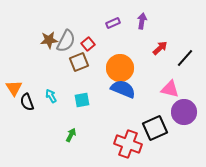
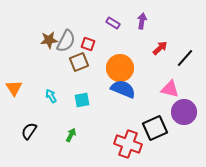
purple rectangle: rotated 56 degrees clockwise
red square: rotated 32 degrees counterclockwise
black semicircle: moved 2 px right, 29 px down; rotated 54 degrees clockwise
